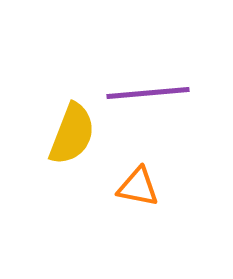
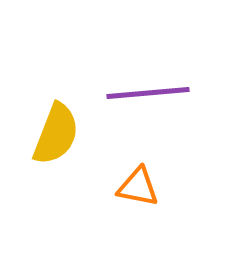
yellow semicircle: moved 16 px left
